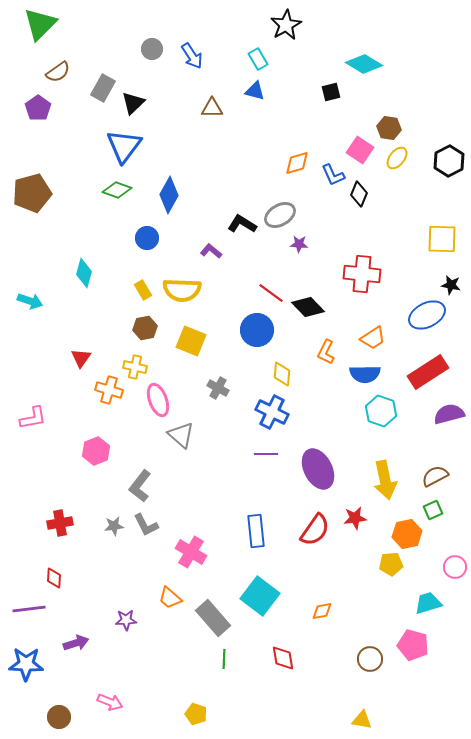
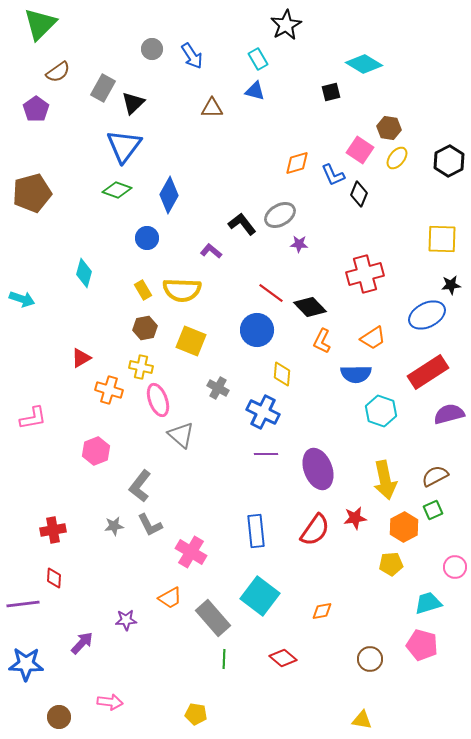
purple pentagon at (38, 108): moved 2 px left, 1 px down
black L-shape at (242, 224): rotated 20 degrees clockwise
red cross at (362, 274): moved 3 px right; rotated 21 degrees counterclockwise
black star at (451, 285): rotated 18 degrees counterclockwise
cyan arrow at (30, 301): moved 8 px left, 2 px up
black diamond at (308, 307): moved 2 px right
orange L-shape at (326, 352): moved 4 px left, 11 px up
red triangle at (81, 358): rotated 25 degrees clockwise
yellow cross at (135, 367): moved 6 px right
blue semicircle at (365, 374): moved 9 px left
blue cross at (272, 412): moved 9 px left
purple ellipse at (318, 469): rotated 6 degrees clockwise
red cross at (60, 523): moved 7 px left, 7 px down
gray L-shape at (146, 525): moved 4 px right
orange hexagon at (407, 534): moved 3 px left, 7 px up; rotated 16 degrees counterclockwise
orange trapezoid at (170, 598): rotated 70 degrees counterclockwise
purple line at (29, 609): moved 6 px left, 5 px up
purple arrow at (76, 643): moved 6 px right; rotated 30 degrees counterclockwise
pink pentagon at (413, 645): moved 9 px right
red diamond at (283, 658): rotated 40 degrees counterclockwise
pink arrow at (110, 702): rotated 15 degrees counterclockwise
yellow pentagon at (196, 714): rotated 10 degrees counterclockwise
